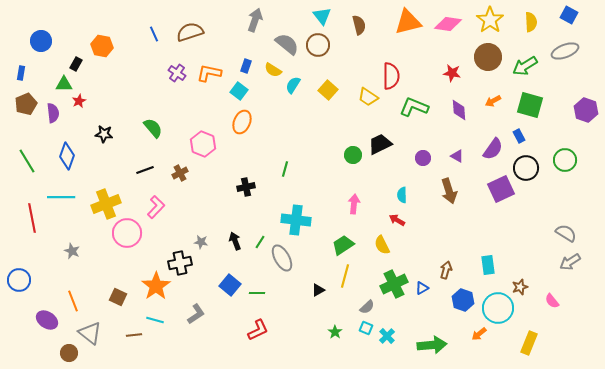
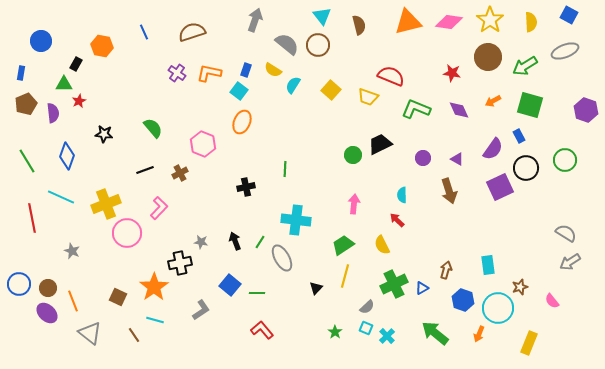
pink diamond at (448, 24): moved 1 px right, 2 px up
brown semicircle at (190, 32): moved 2 px right
blue line at (154, 34): moved 10 px left, 2 px up
blue rectangle at (246, 66): moved 4 px down
red semicircle at (391, 76): rotated 68 degrees counterclockwise
yellow square at (328, 90): moved 3 px right
yellow trapezoid at (368, 97): rotated 15 degrees counterclockwise
green L-shape at (414, 107): moved 2 px right, 2 px down
purple diamond at (459, 110): rotated 20 degrees counterclockwise
purple triangle at (457, 156): moved 3 px down
green line at (285, 169): rotated 14 degrees counterclockwise
purple square at (501, 189): moved 1 px left, 2 px up
cyan line at (61, 197): rotated 24 degrees clockwise
pink L-shape at (156, 207): moved 3 px right, 1 px down
red arrow at (397, 220): rotated 14 degrees clockwise
blue circle at (19, 280): moved 4 px down
orange star at (156, 286): moved 2 px left, 1 px down
black triangle at (318, 290): moved 2 px left, 2 px up; rotated 16 degrees counterclockwise
gray L-shape at (196, 314): moved 5 px right, 4 px up
purple ellipse at (47, 320): moved 7 px up; rotated 10 degrees clockwise
red L-shape at (258, 330): moved 4 px right; rotated 105 degrees counterclockwise
orange arrow at (479, 334): rotated 28 degrees counterclockwise
brown line at (134, 335): rotated 63 degrees clockwise
green arrow at (432, 345): moved 3 px right, 12 px up; rotated 136 degrees counterclockwise
brown circle at (69, 353): moved 21 px left, 65 px up
